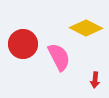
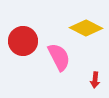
red circle: moved 3 px up
